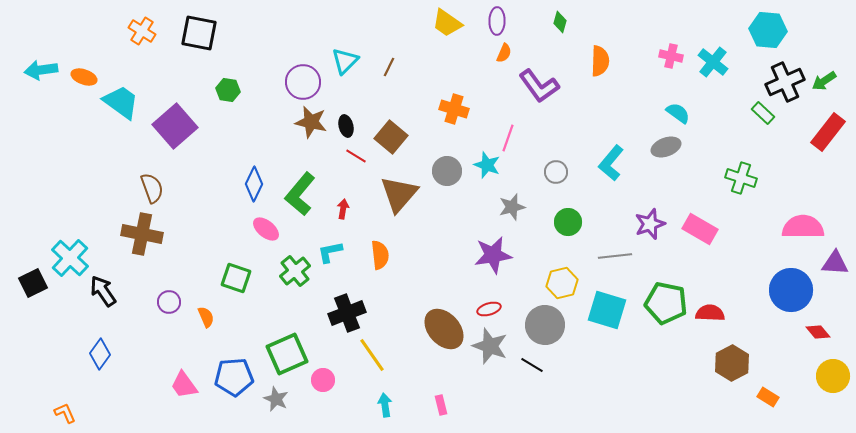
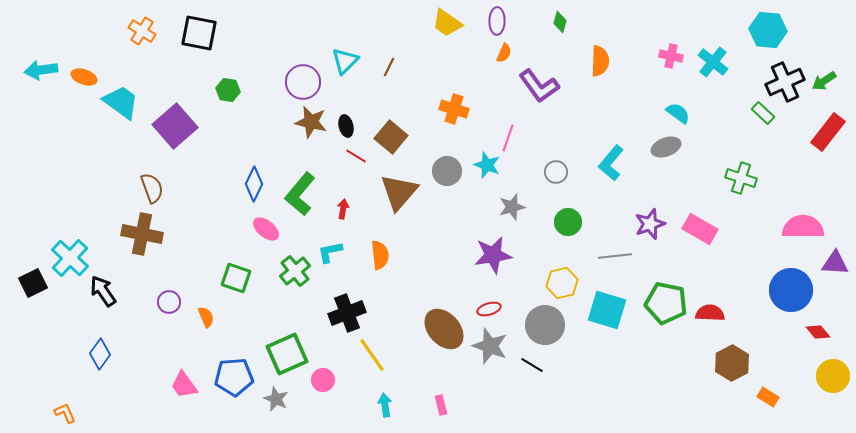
brown triangle at (399, 194): moved 2 px up
